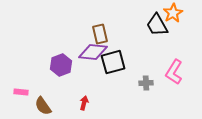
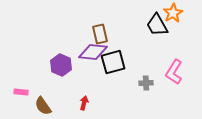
purple hexagon: rotated 15 degrees counterclockwise
